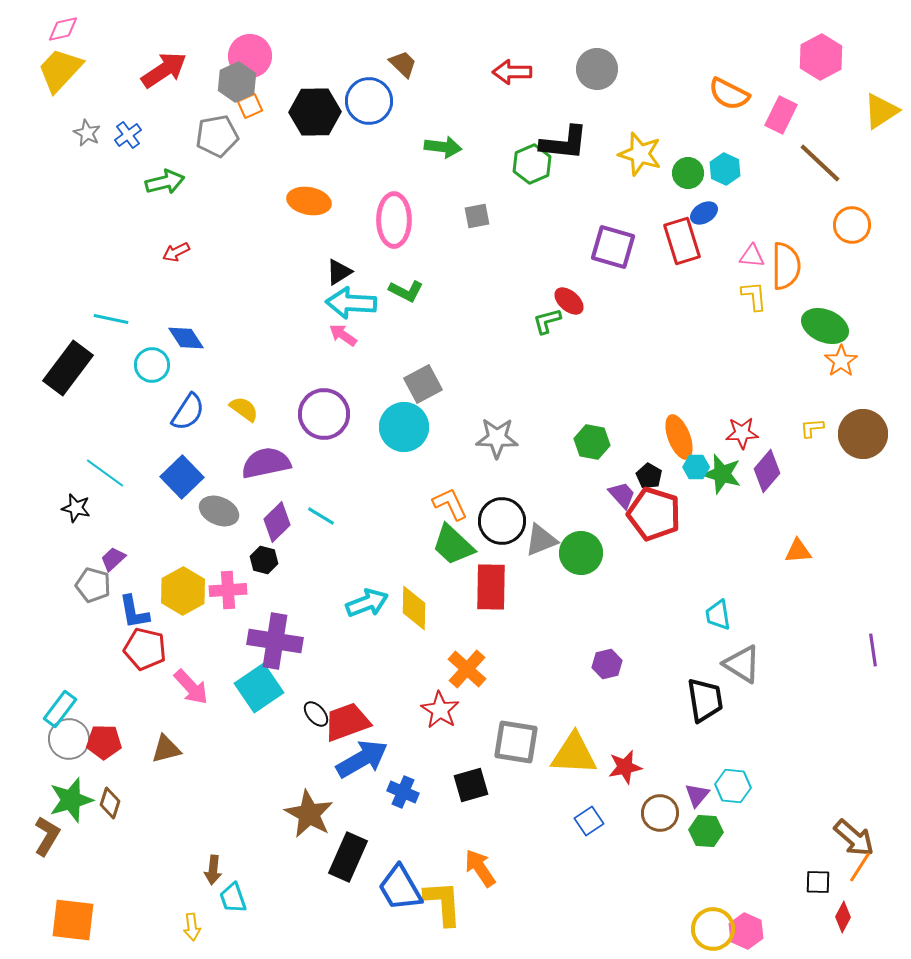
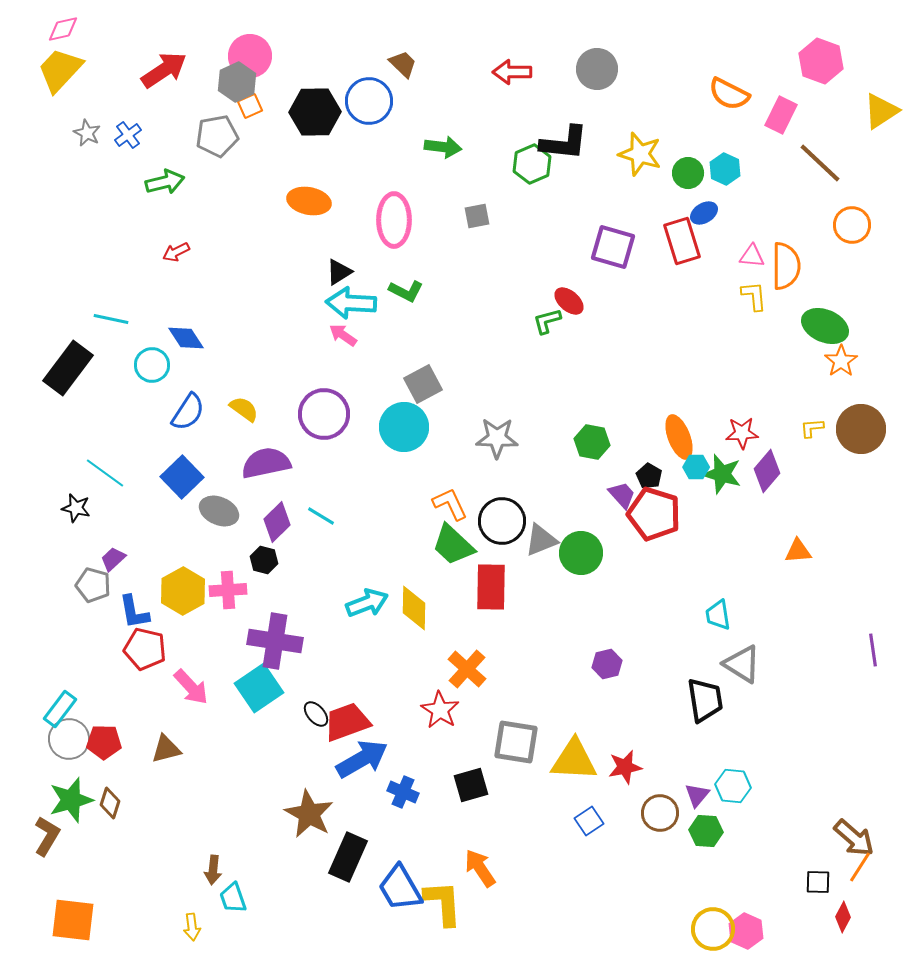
pink hexagon at (821, 57): moved 4 px down; rotated 12 degrees counterclockwise
brown circle at (863, 434): moved 2 px left, 5 px up
yellow triangle at (574, 754): moved 6 px down
